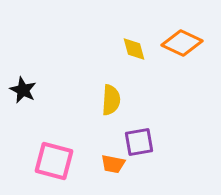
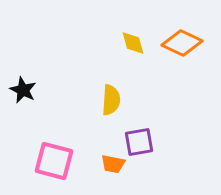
yellow diamond: moved 1 px left, 6 px up
